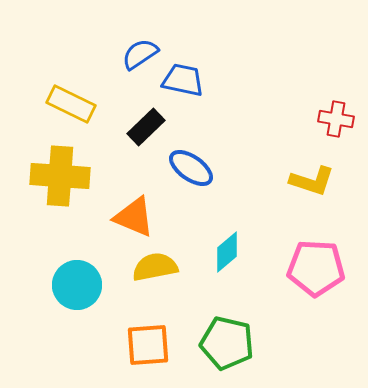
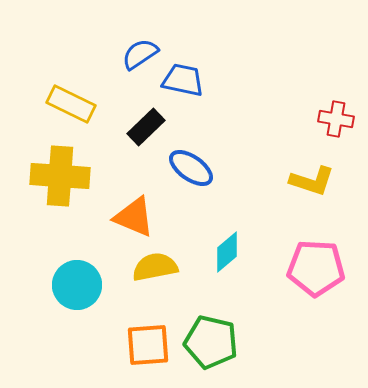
green pentagon: moved 16 px left, 1 px up
